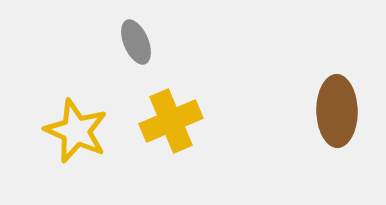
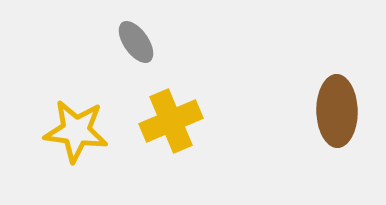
gray ellipse: rotated 12 degrees counterclockwise
yellow star: rotated 16 degrees counterclockwise
